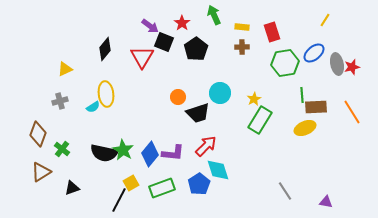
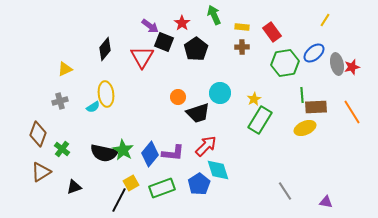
red rectangle at (272, 32): rotated 18 degrees counterclockwise
black triangle at (72, 188): moved 2 px right, 1 px up
